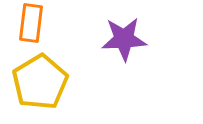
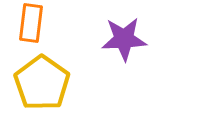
yellow pentagon: moved 2 px right, 1 px down; rotated 6 degrees counterclockwise
